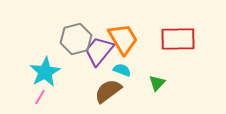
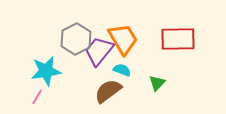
gray hexagon: rotated 12 degrees counterclockwise
cyan star: moved 1 px right, 1 px up; rotated 20 degrees clockwise
pink line: moved 3 px left
